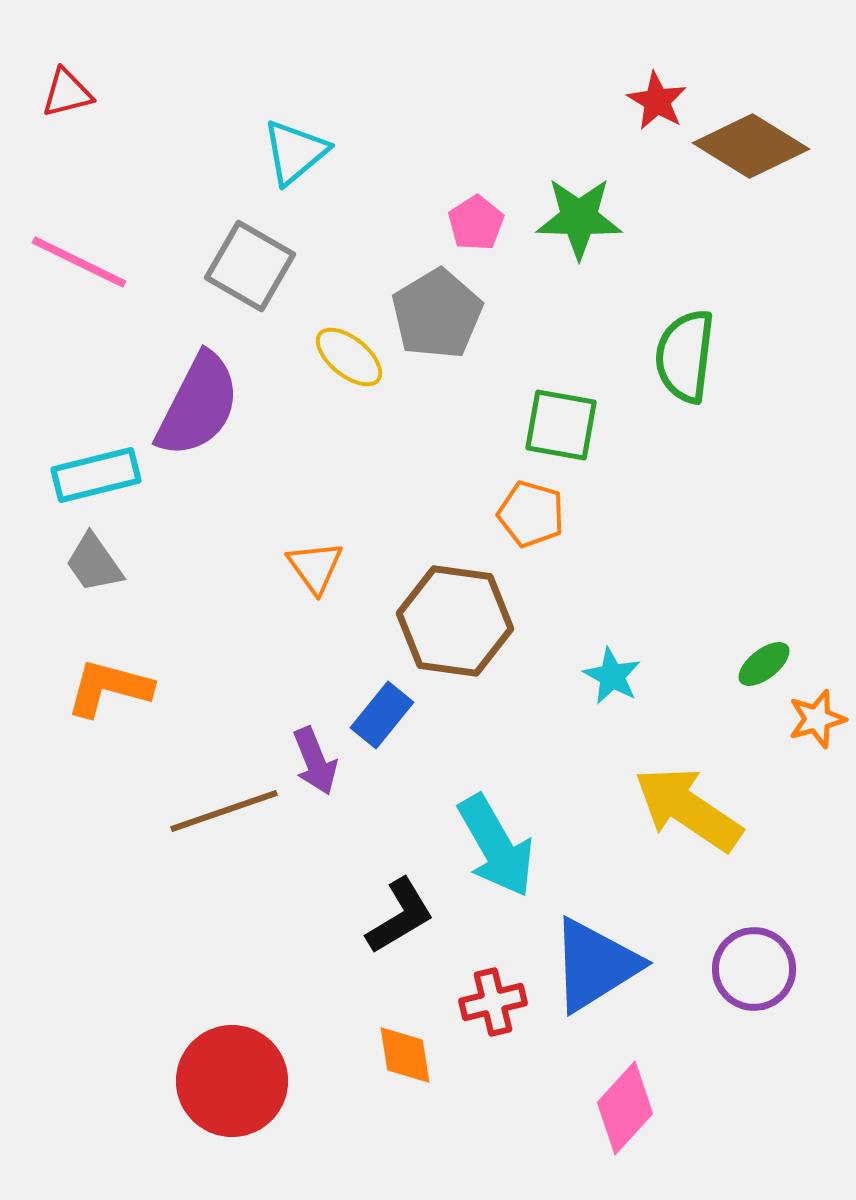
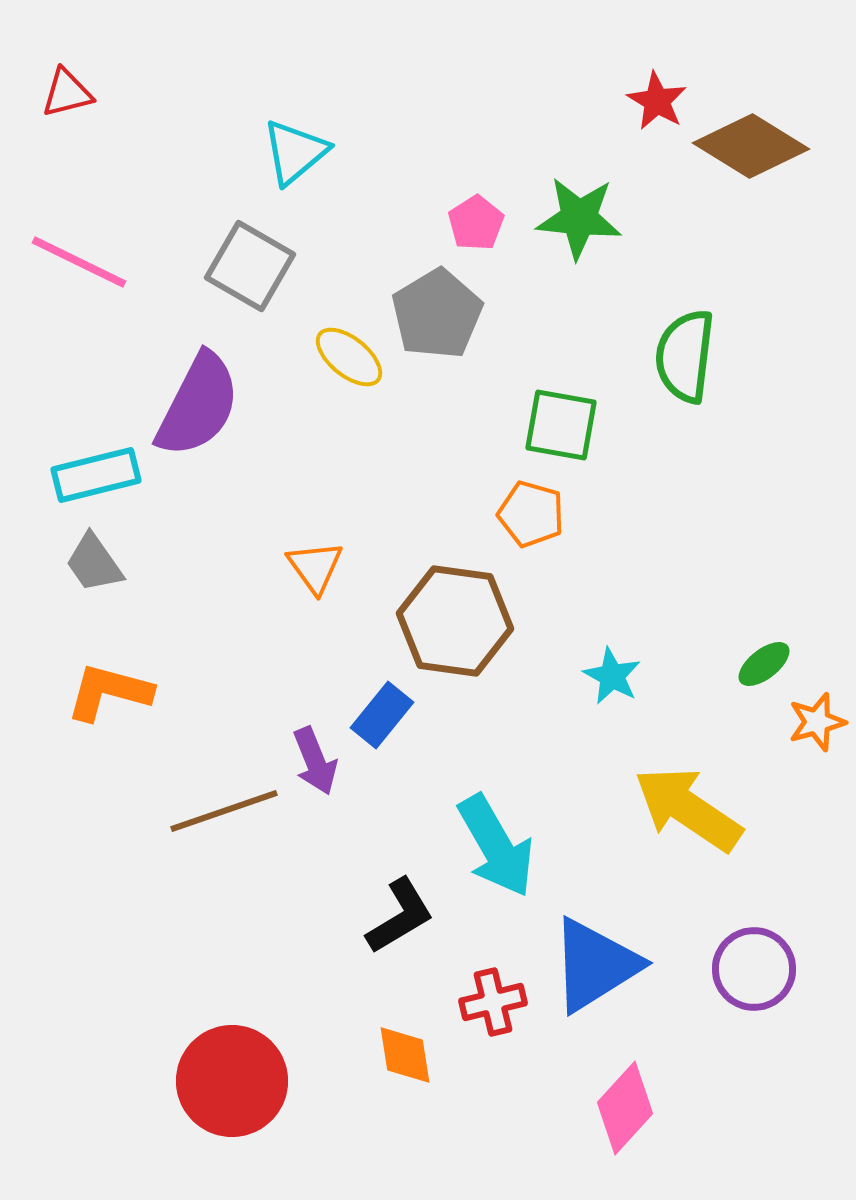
green star: rotated 4 degrees clockwise
orange L-shape: moved 4 px down
orange star: moved 3 px down
